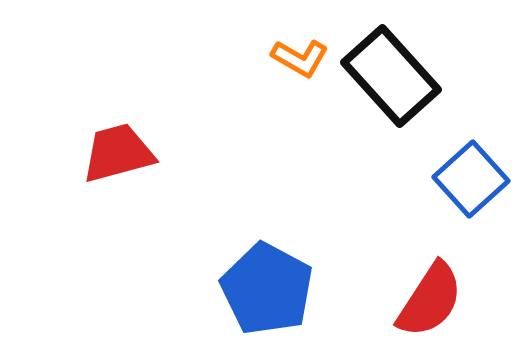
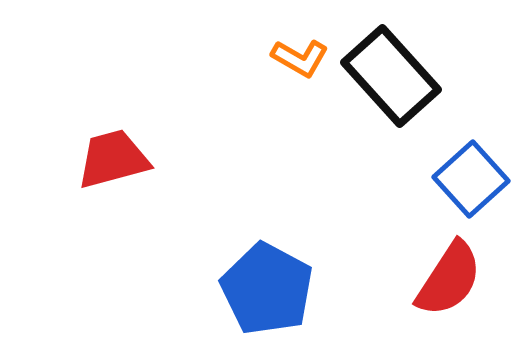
red trapezoid: moved 5 px left, 6 px down
red semicircle: moved 19 px right, 21 px up
